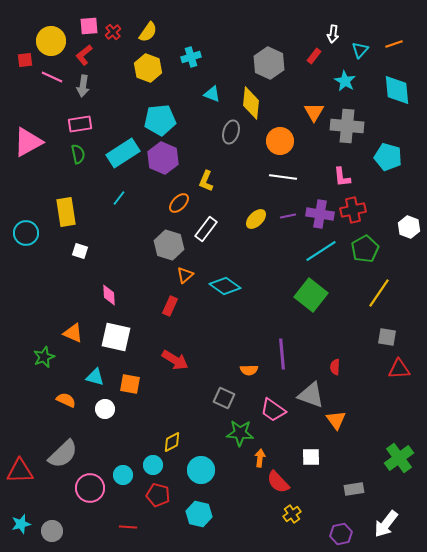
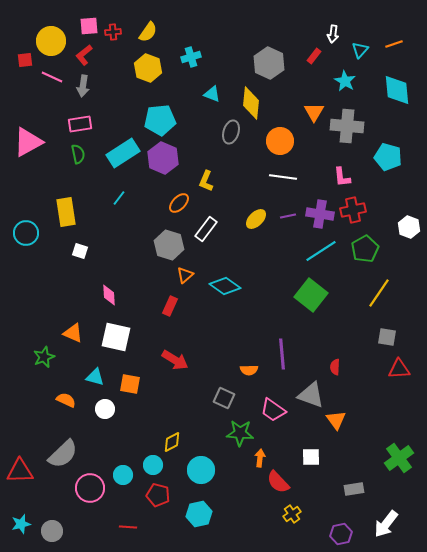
red cross at (113, 32): rotated 35 degrees clockwise
cyan hexagon at (199, 514): rotated 25 degrees counterclockwise
